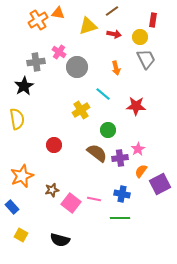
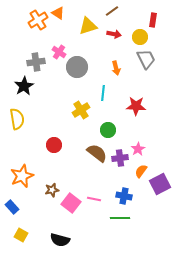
orange triangle: rotated 24 degrees clockwise
cyan line: moved 1 px up; rotated 56 degrees clockwise
blue cross: moved 2 px right, 2 px down
